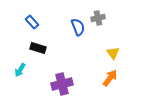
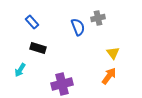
orange arrow: moved 1 px left, 2 px up
